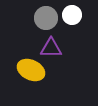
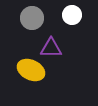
gray circle: moved 14 px left
